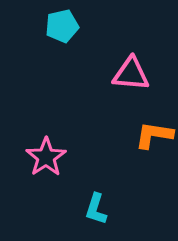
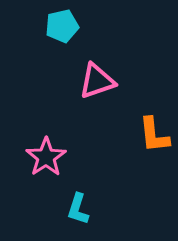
pink triangle: moved 34 px left, 7 px down; rotated 24 degrees counterclockwise
orange L-shape: rotated 105 degrees counterclockwise
cyan L-shape: moved 18 px left
